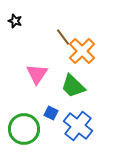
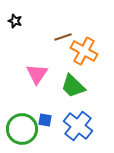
brown line: rotated 72 degrees counterclockwise
orange cross: moved 2 px right; rotated 16 degrees counterclockwise
blue square: moved 6 px left, 7 px down; rotated 16 degrees counterclockwise
green circle: moved 2 px left
